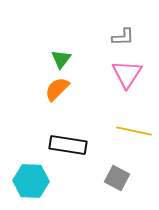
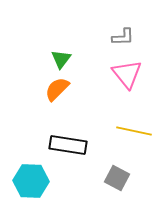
pink triangle: rotated 12 degrees counterclockwise
